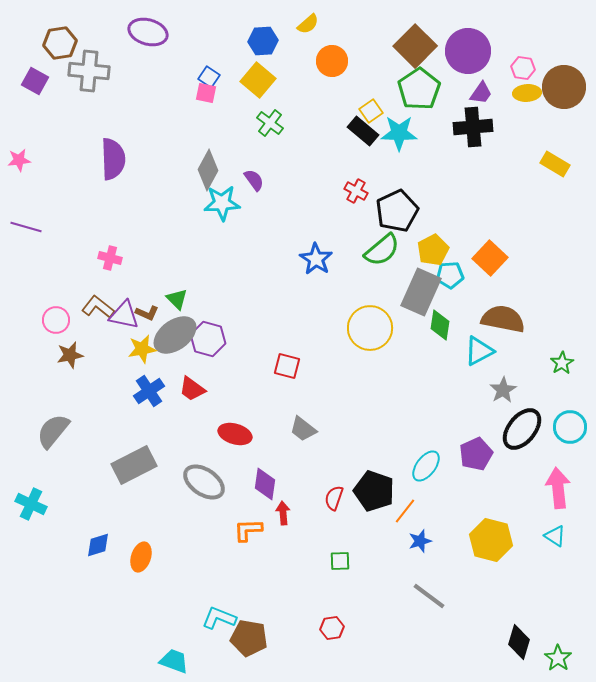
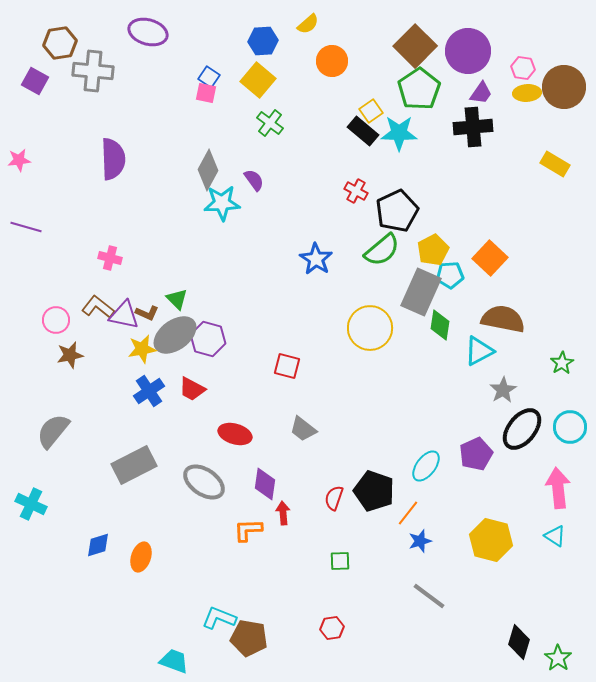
gray cross at (89, 71): moved 4 px right
red trapezoid at (192, 389): rotated 8 degrees counterclockwise
orange line at (405, 511): moved 3 px right, 2 px down
